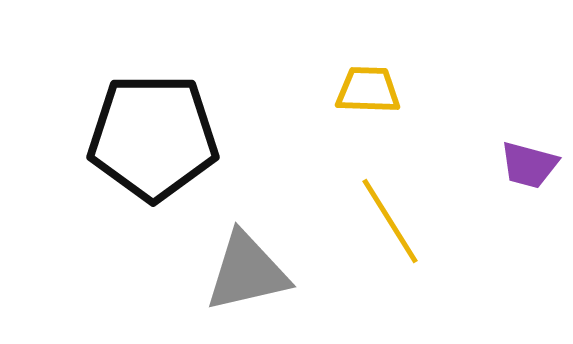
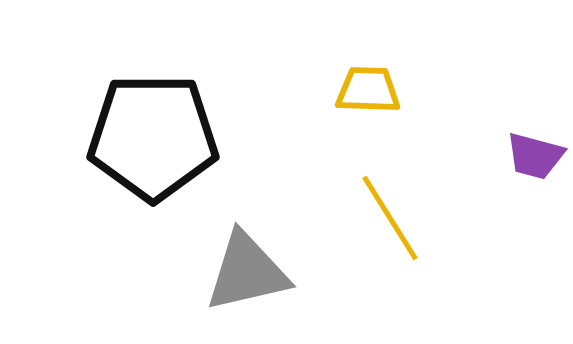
purple trapezoid: moved 6 px right, 9 px up
yellow line: moved 3 px up
